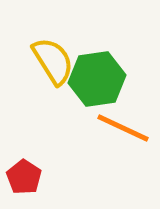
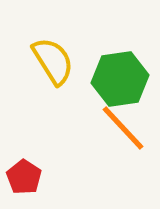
green hexagon: moved 23 px right
orange line: rotated 22 degrees clockwise
